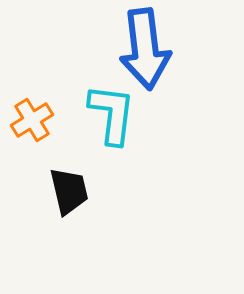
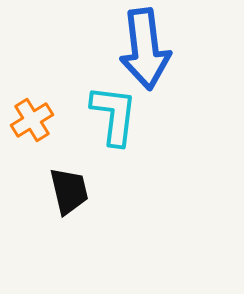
cyan L-shape: moved 2 px right, 1 px down
